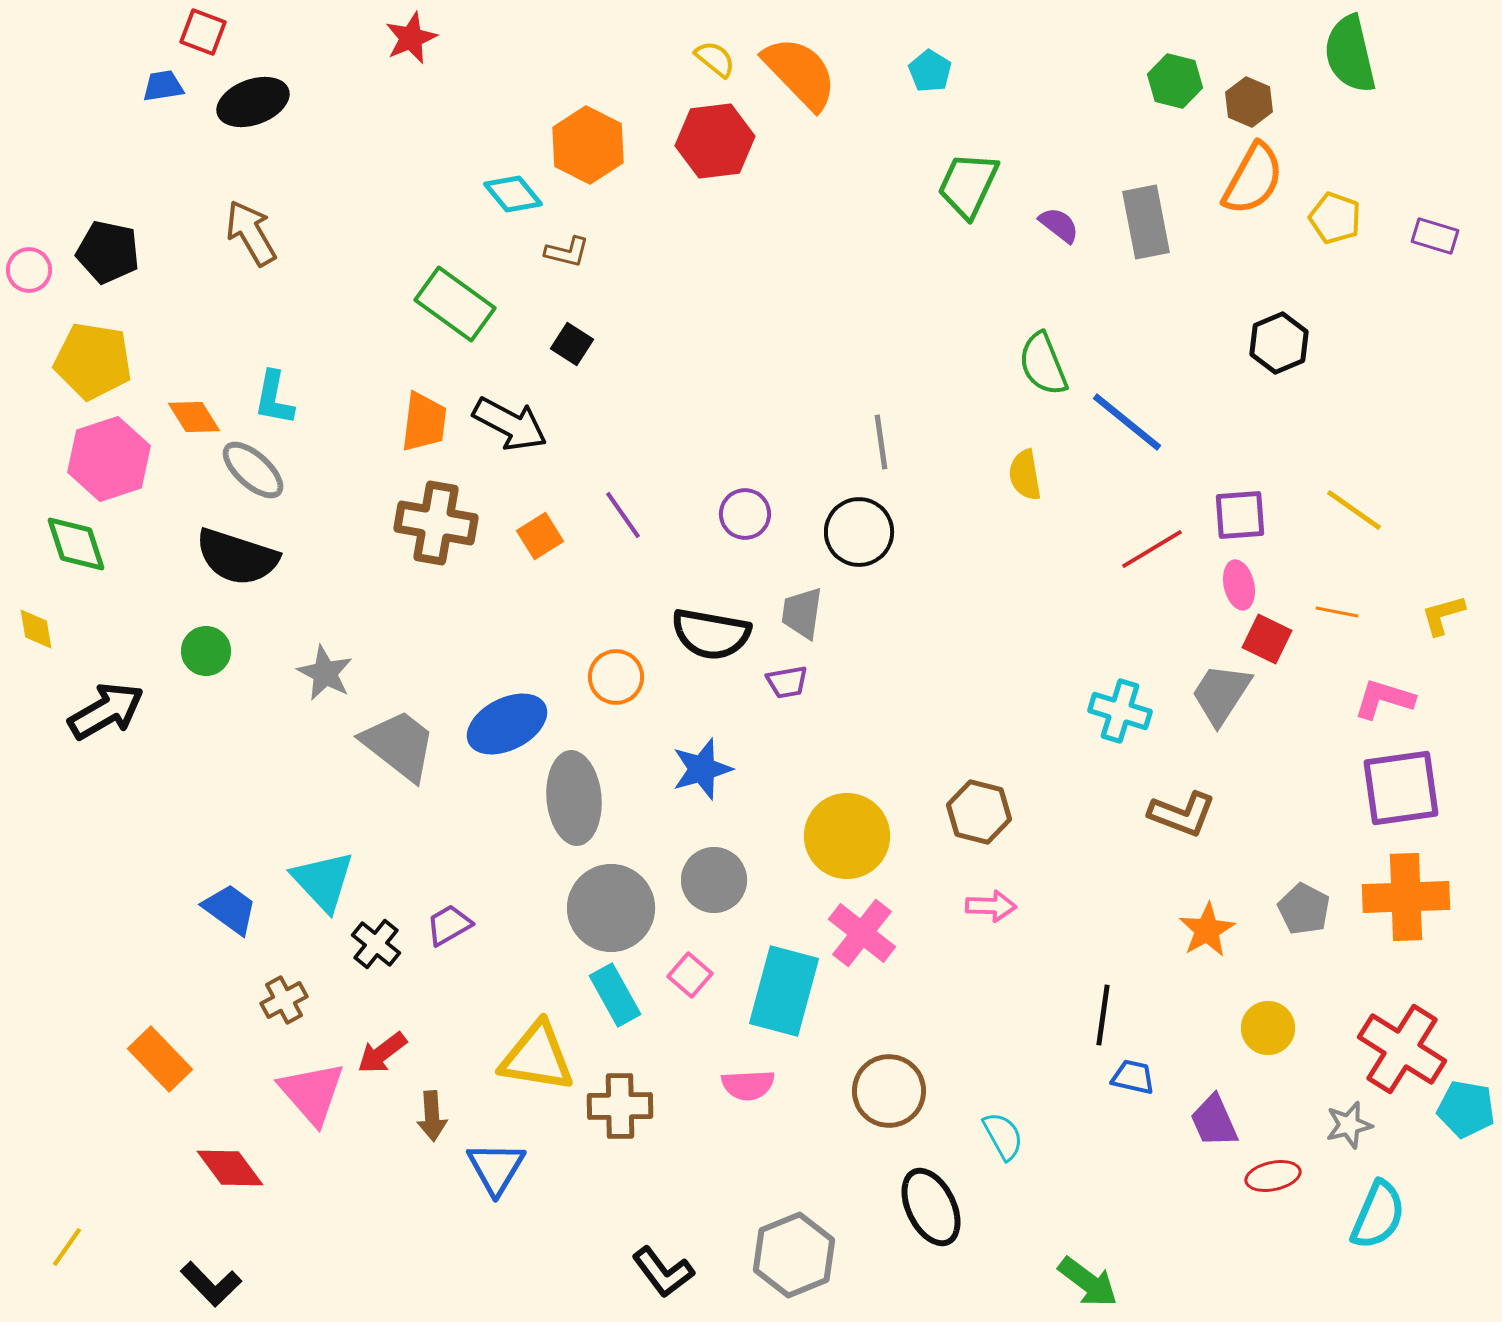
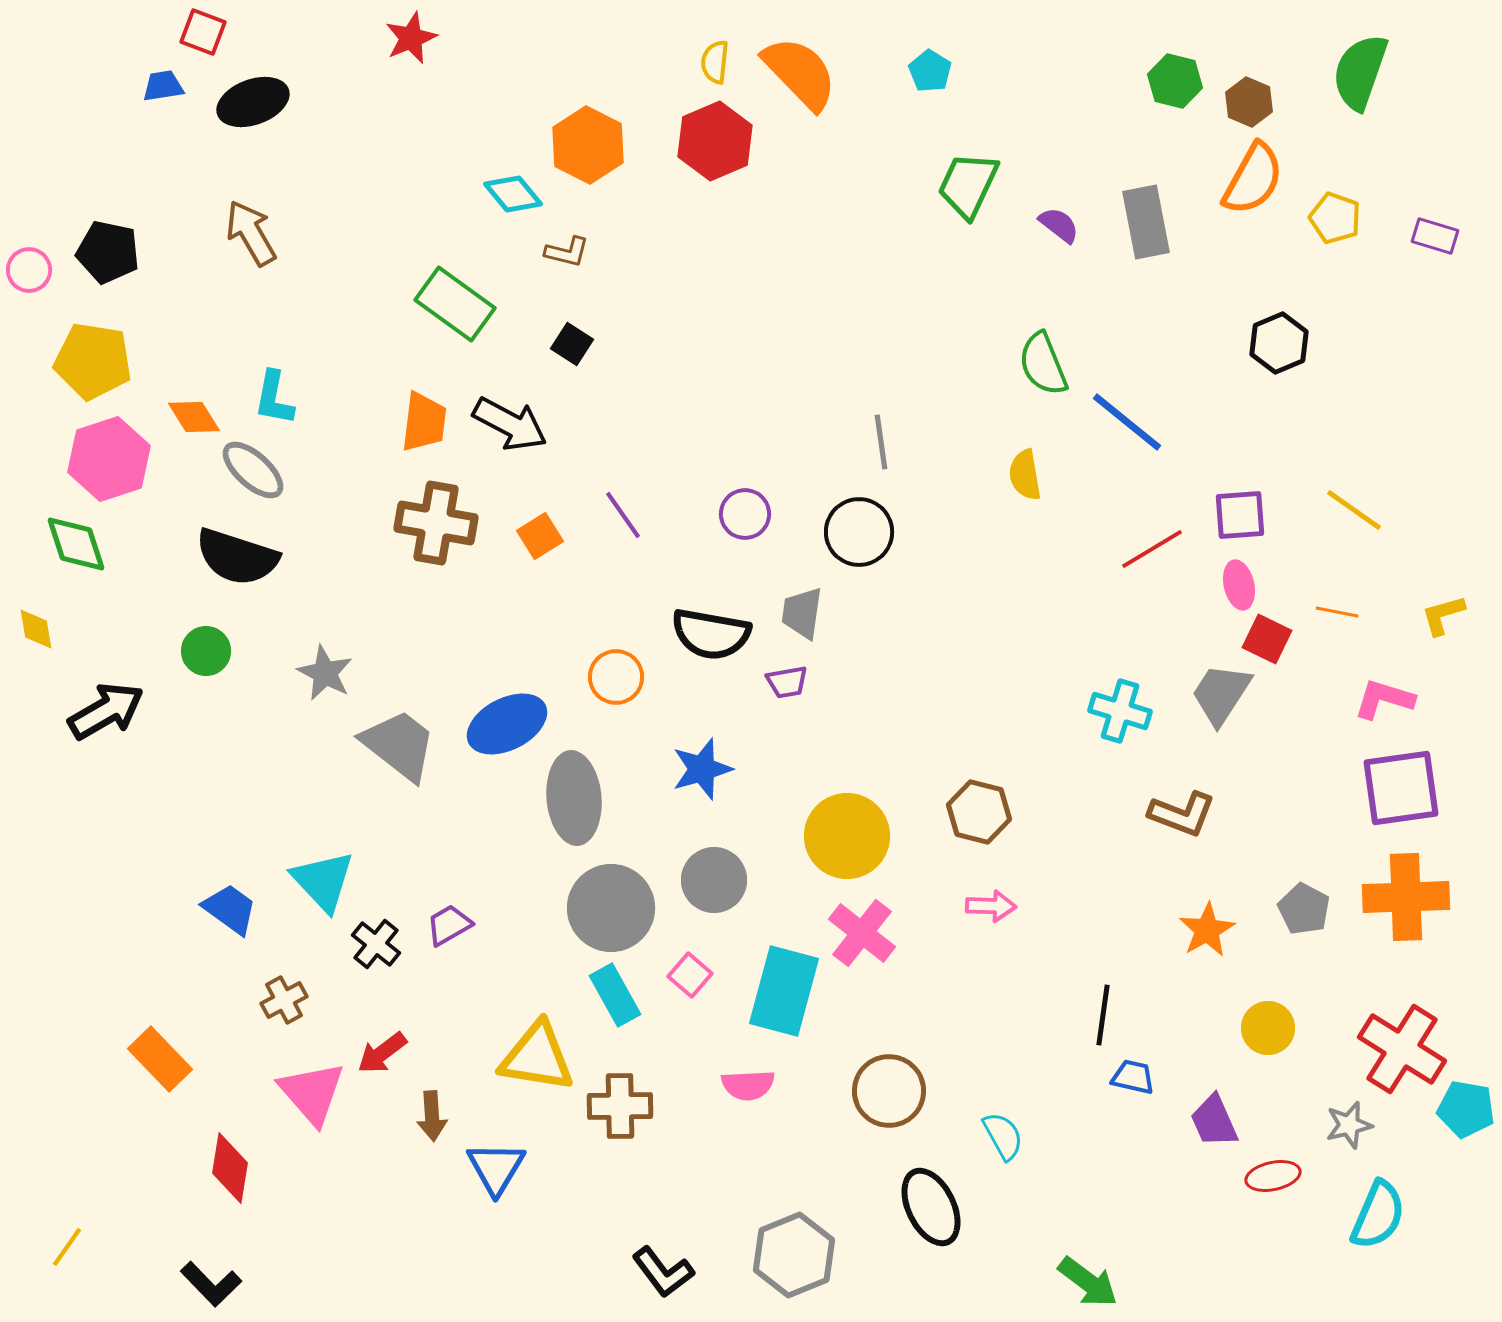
green semicircle at (1350, 54): moved 10 px right, 18 px down; rotated 32 degrees clockwise
yellow semicircle at (715, 59): moved 3 px down; rotated 123 degrees counterclockwise
red hexagon at (715, 141): rotated 16 degrees counterclockwise
red diamond at (230, 1168): rotated 46 degrees clockwise
